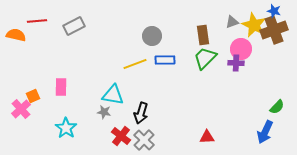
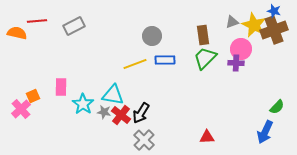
orange semicircle: moved 1 px right, 2 px up
black arrow: rotated 15 degrees clockwise
cyan star: moved 17 px right, 24 px up
red cross: moved 21 px up
